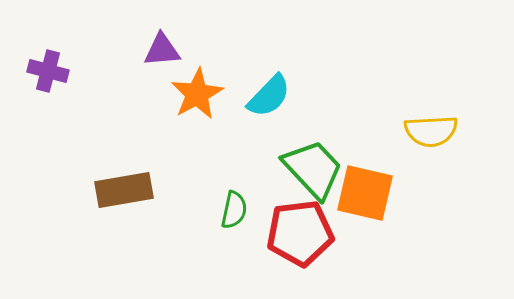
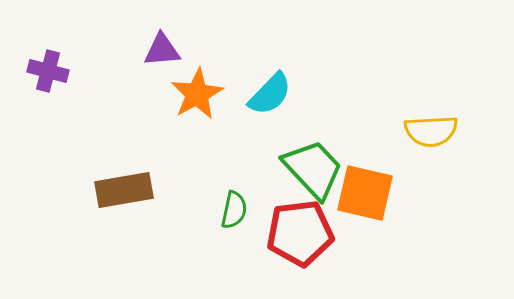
cyan semicircle: moved 1 px right, 2 px up
